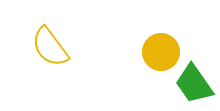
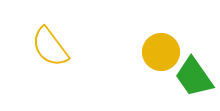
green trapezoid: moved 7 px up
